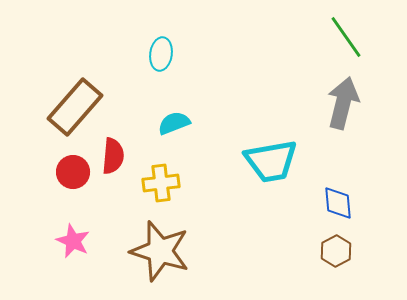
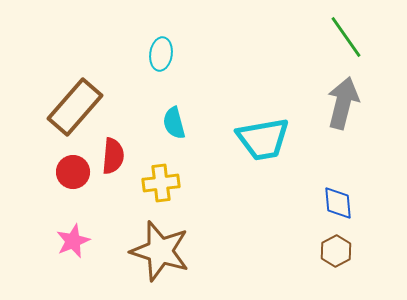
cyan semicircle: rotated 84 degrees counterclockwise
cyan trapezoid: moved 8 px left, 22 px up
pink star: rotated 24 degrees clockwise
